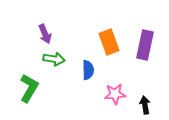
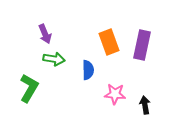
purple rectangle: moved 3 px left
pink star: rotated 10 degrees clockwise
